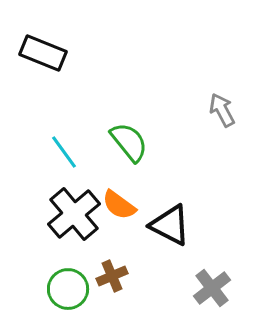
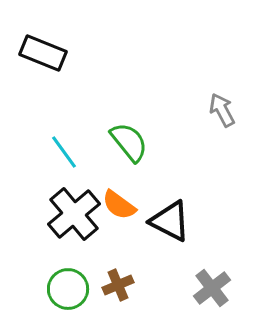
black triangle: moved 4 px up
brown cross: moved 6 px right, 9 px down
